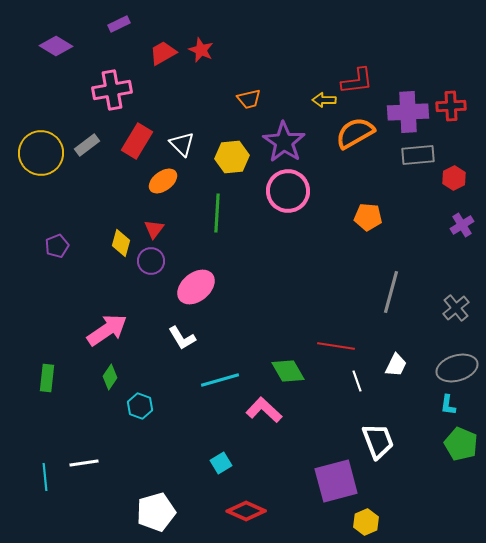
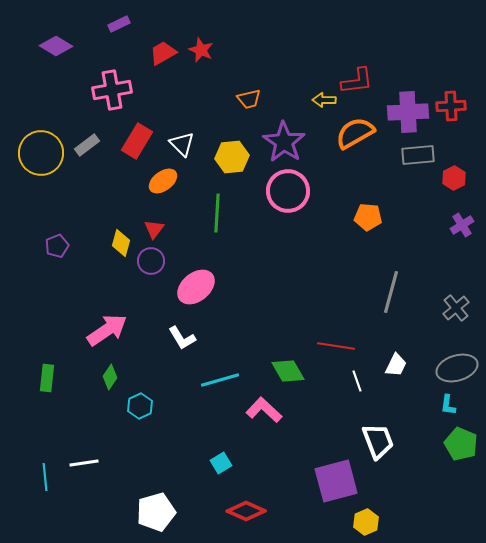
cyan hexagon at (140, 406): rotated 15 degrees clockwise
